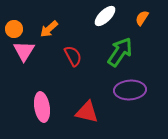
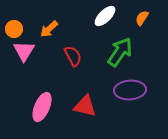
pink ellipse: rotated 32 degrees clockwise
red triangle: moved 2 px left, 6 px up
